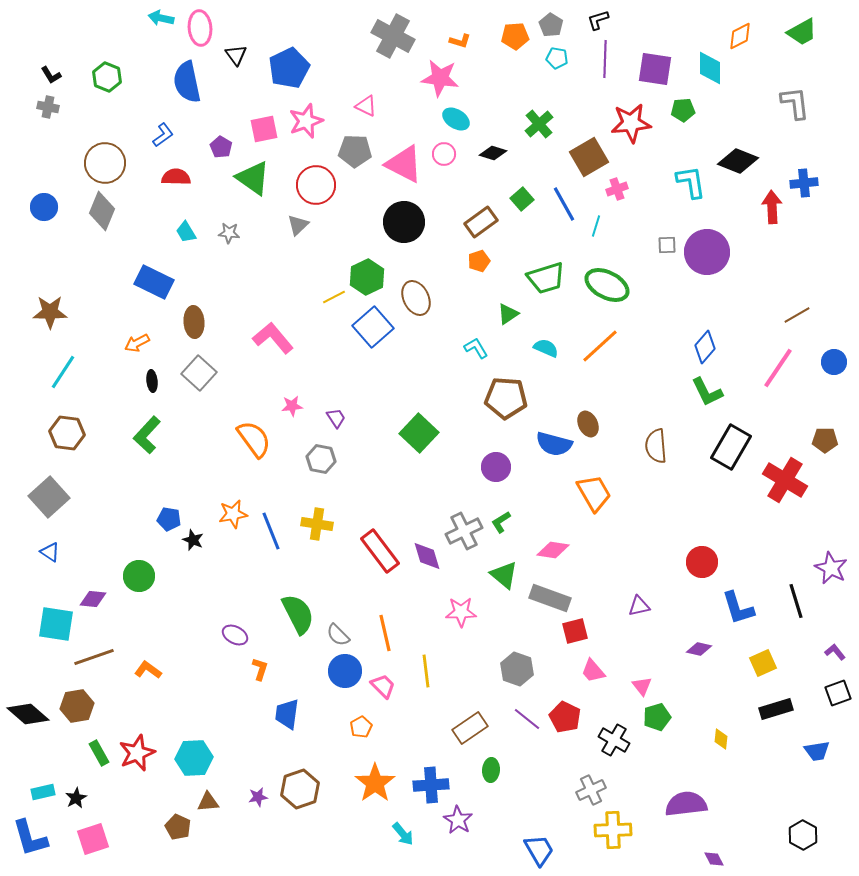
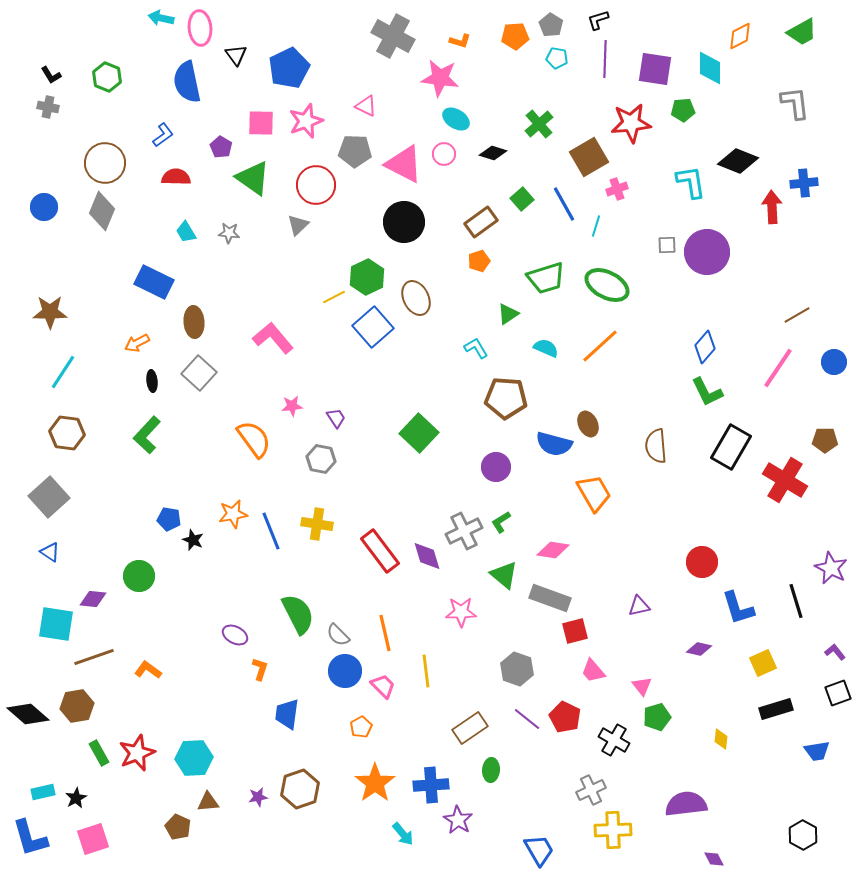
pink square at (264, 129): moved 3 px left, 6 px up; rotated 12 degrees clockwise
